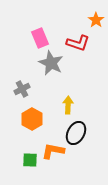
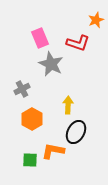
orange star: rotated 14 degrees clockwise
gray star: moved 1 px down
black ellipse: moved 1 px up
